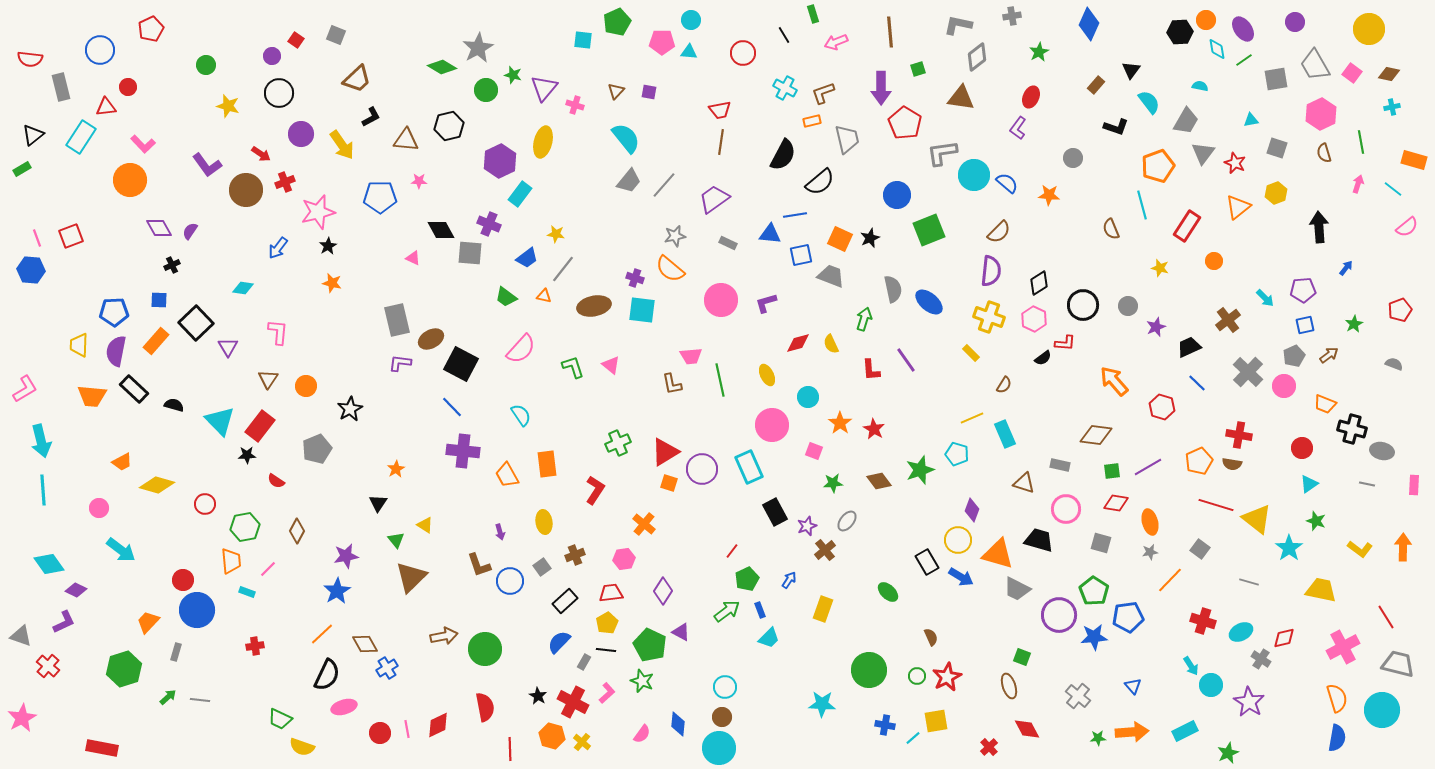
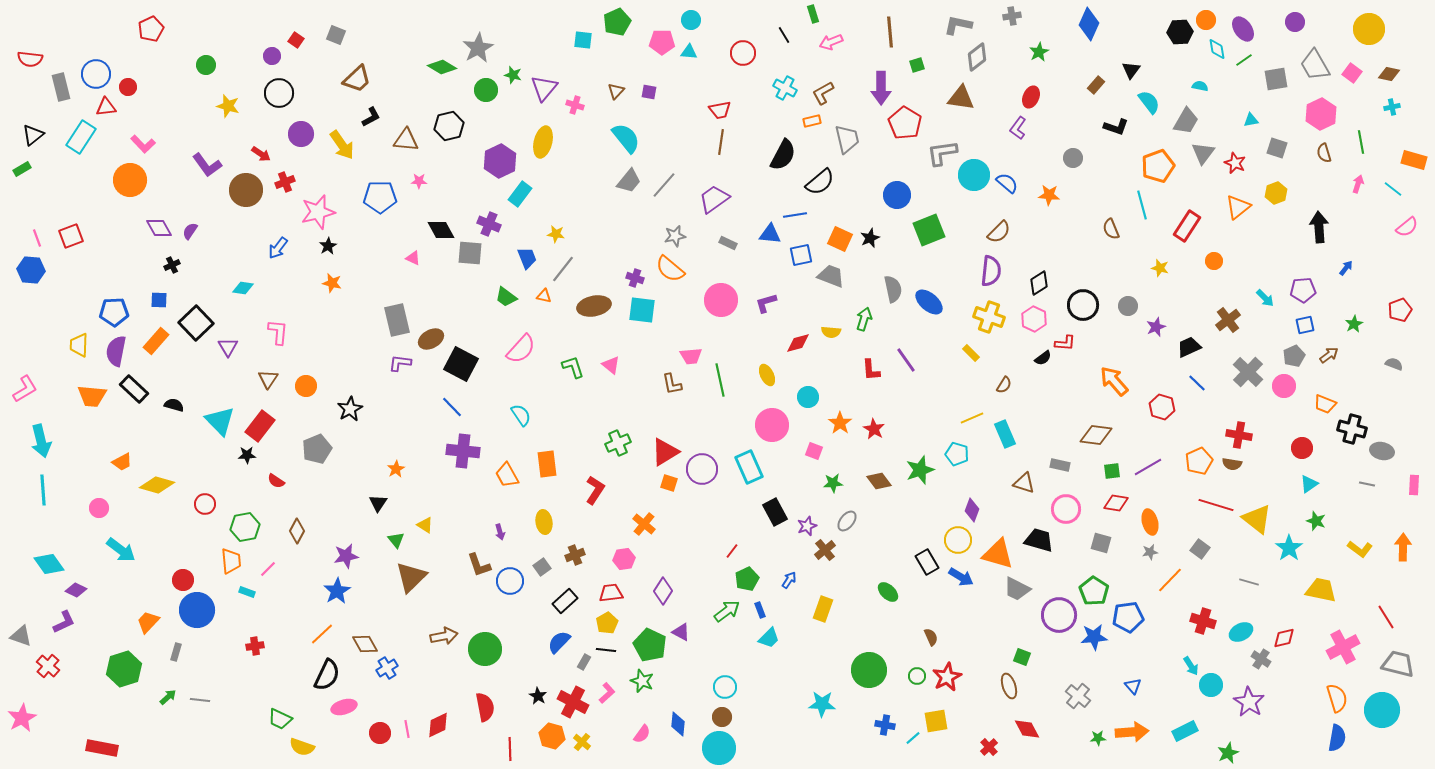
pink arrow at (836, 42): moved 5 px left
blue circle at (100, 50): moved 4 px left, 24 px down
green square at (918, 69): moved 1 px left, 4 px up
brown L-shape at (823, 93): rotated 10 degrees counterclockwise
blue trapezoid at (527, 258): rotated 75 degrees counterclockwise
yellow semicircle at (831, 344): moved 12 px up; rotated 60 degrees counterclockwise
